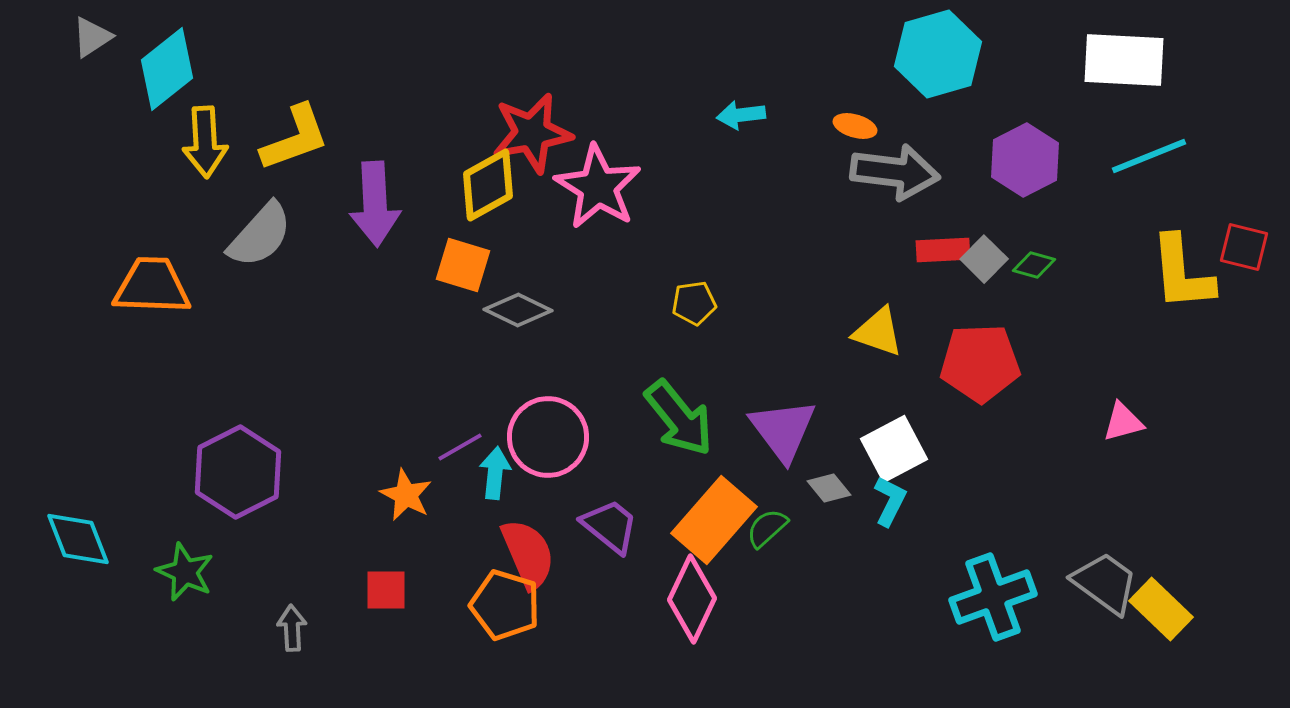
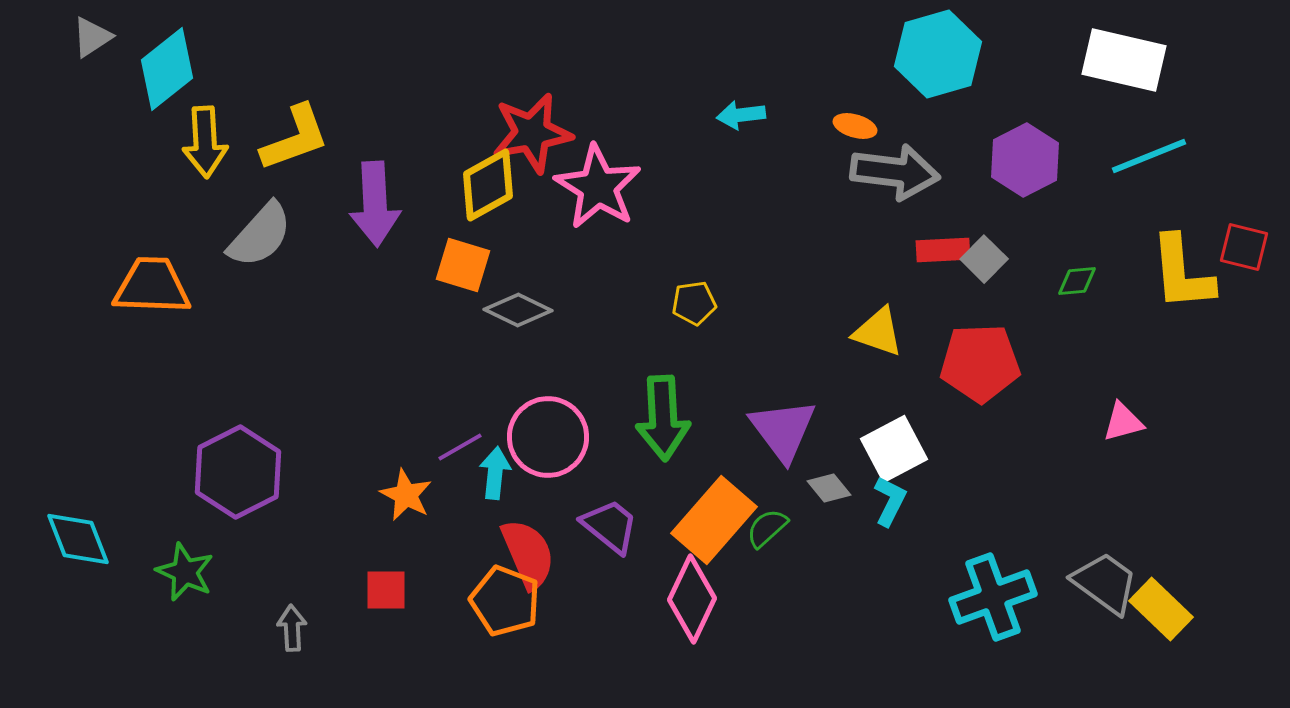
white rectangle at (1124, 60): rotated 10 degrees clockwise
green diamond at (1034, 265): moved 43 px right, 16 px down; rotated 21 degrees counterclockwise
green arrow at (679, 418): moved 16 px left; rotated 36 degrees clockwise
orange pentagon at (505, 605): moved 4 px up; rotated 4 degrees clockwise
